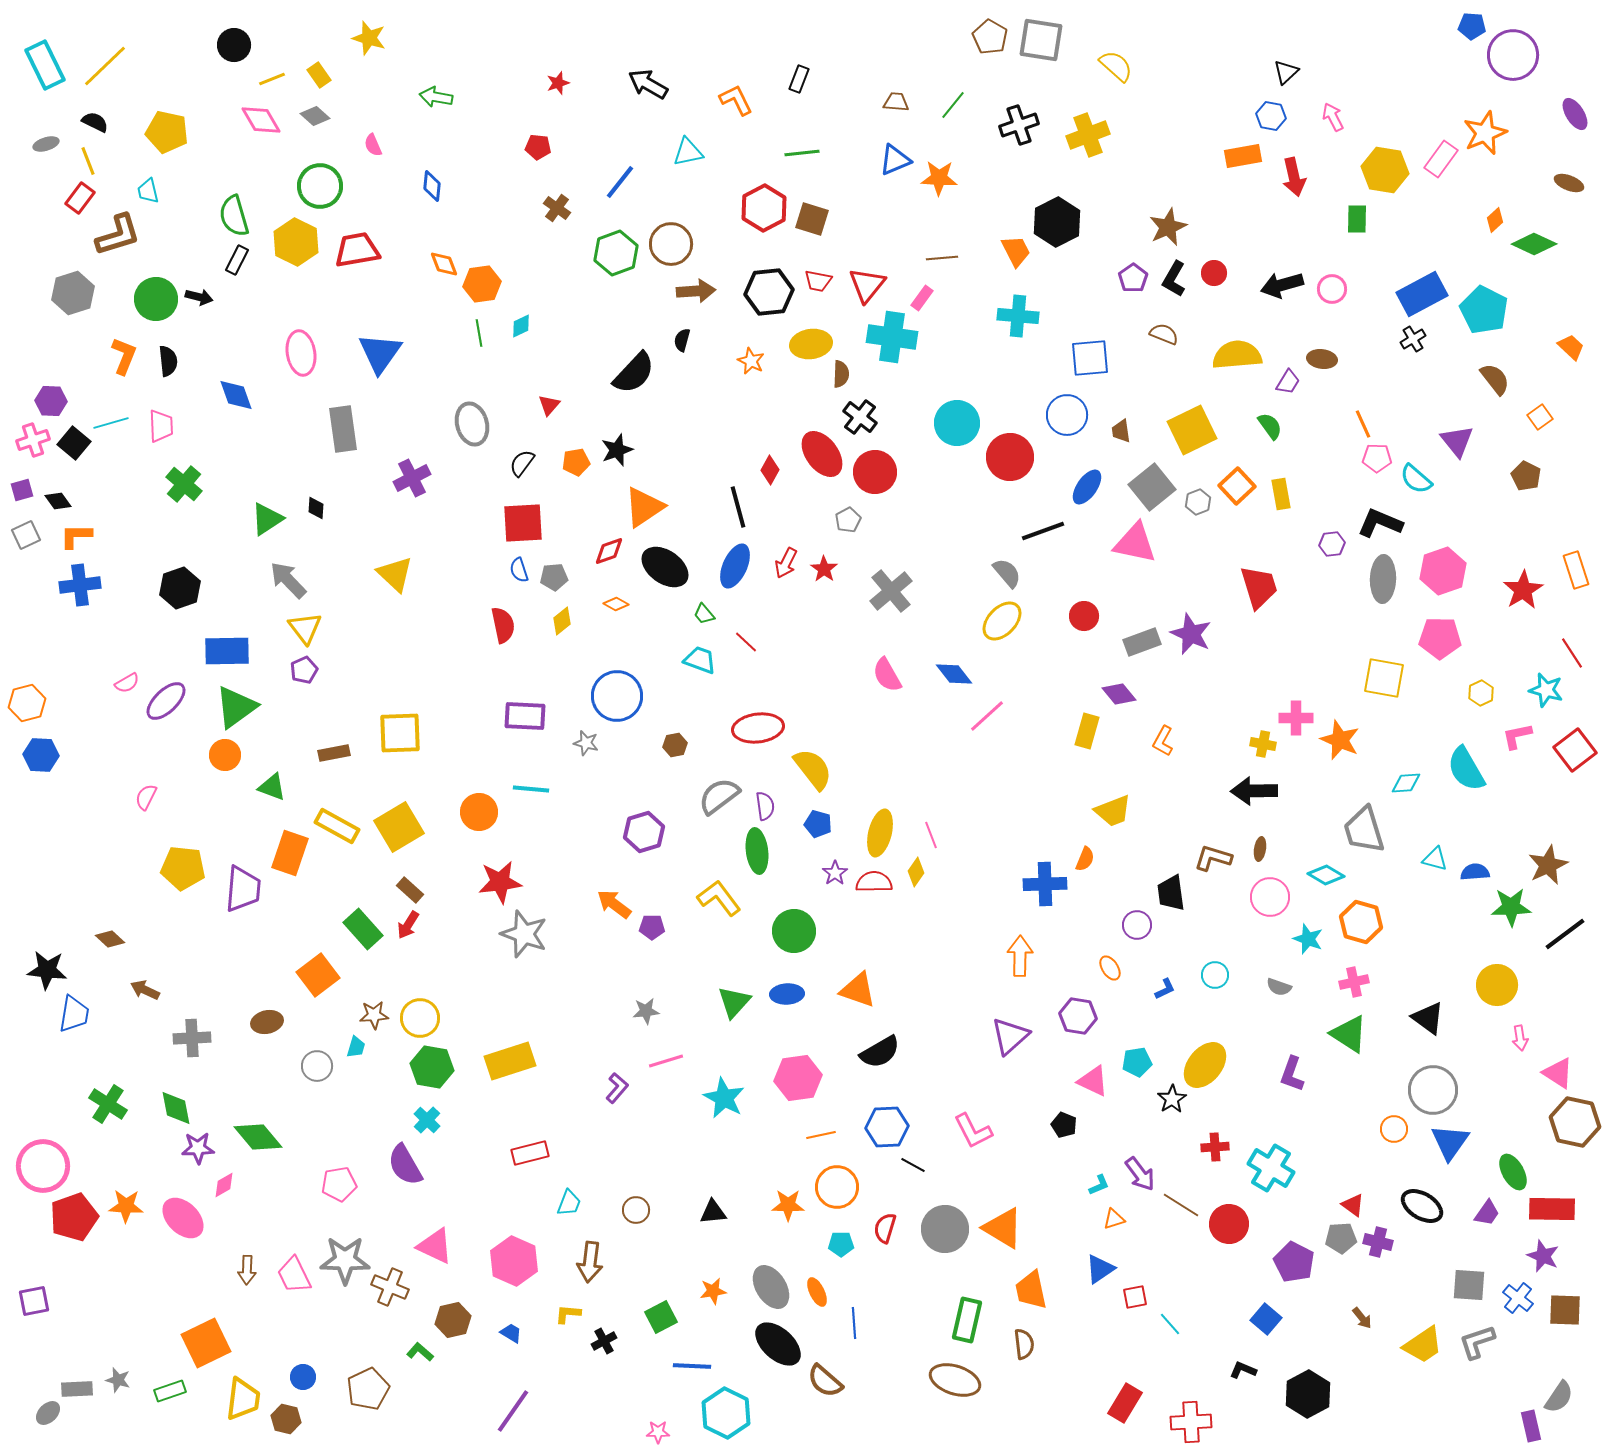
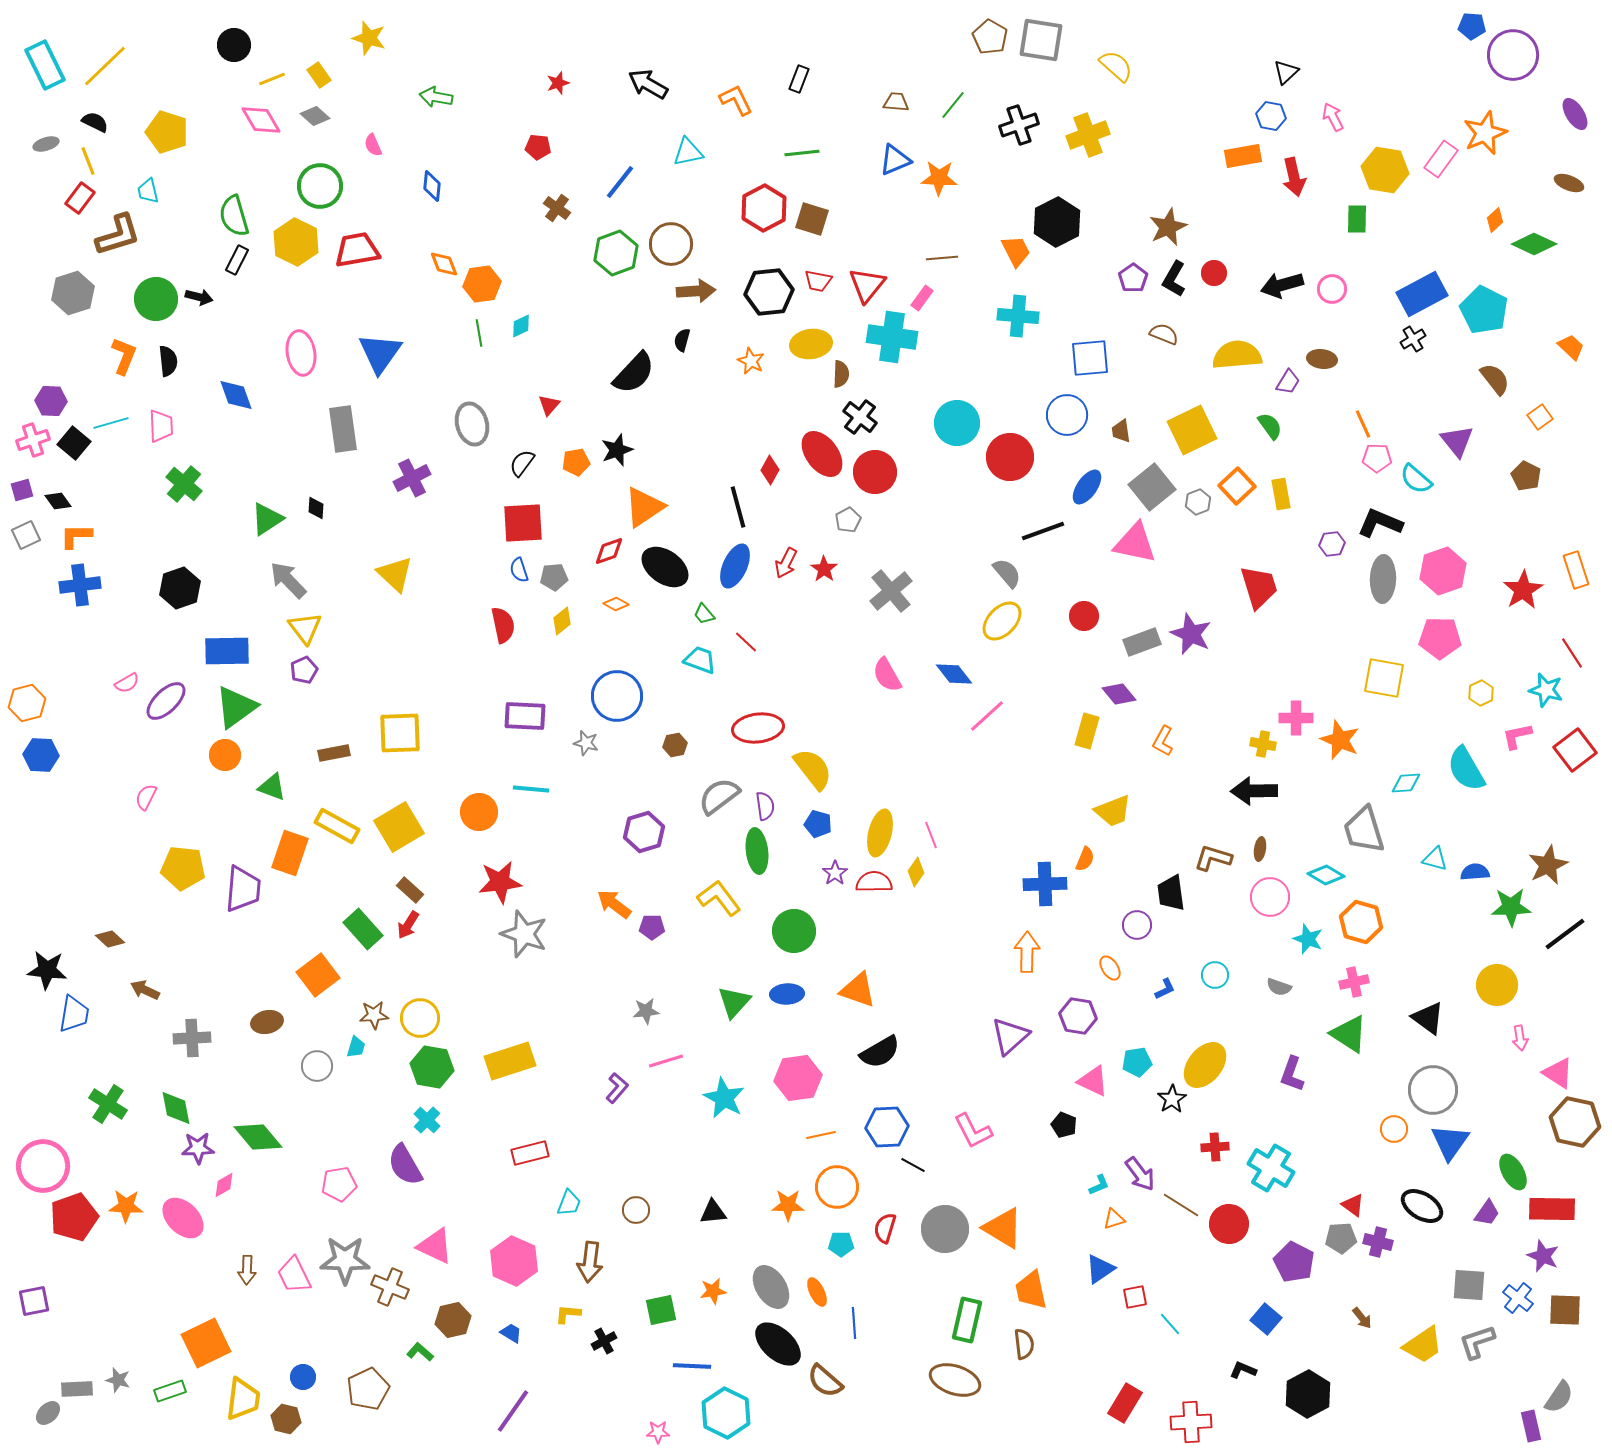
yellow pentagon at (167, 132): rotated 6 degrees clockwise
orange arrow at (1020, 956): moved 7 px right, 4 px up
green square at (661, 1317): moved 7 px up; rotated 16 degrees clockwise
